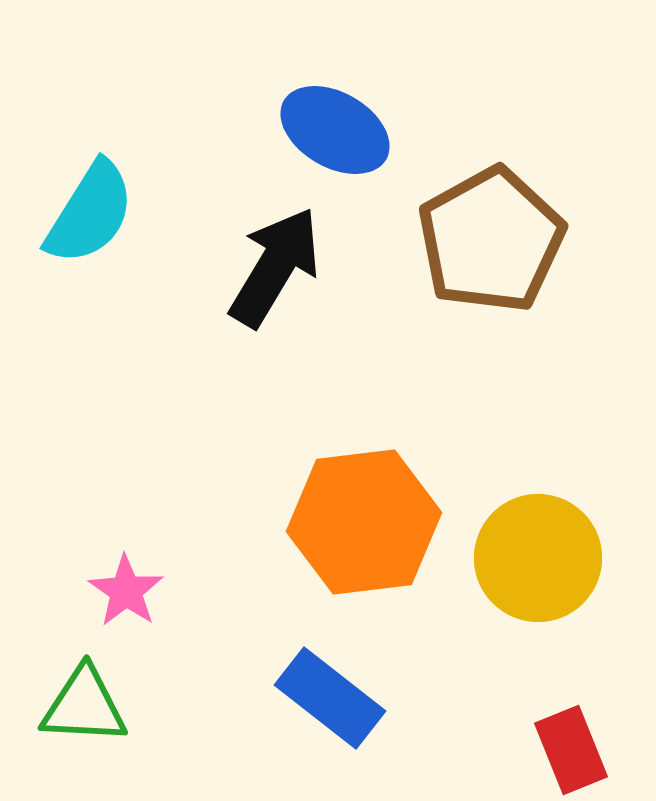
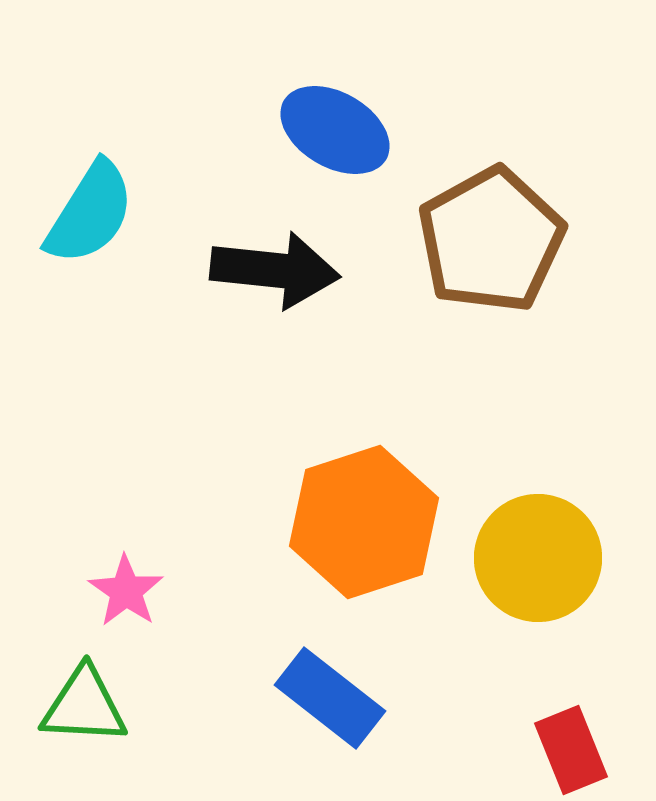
black arrow: moved 3 px down; rotated 65 degrees clockwise
orange hexagon: rotated 11 degrees counterclockwise
